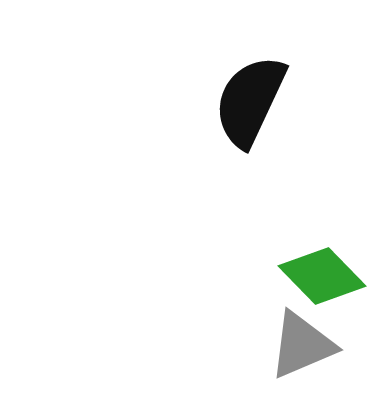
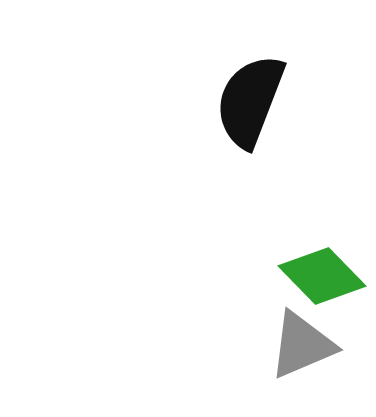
black semicircle: rotated 4 degrees counterclockwise
